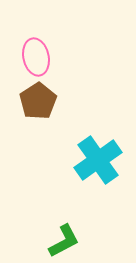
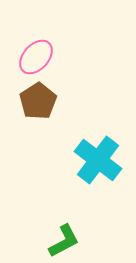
pink ellipse: rotated 54 degrees clockwise
cyan cross: rotated 18 degrees counterclockwise
